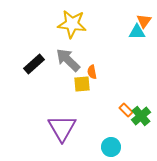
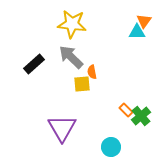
gray arrow: moved 3 px right, 3 px up
